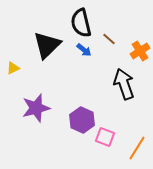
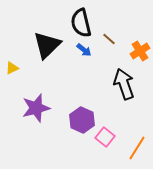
yellow triangle: moved 1 px left
pink square: rotated 18 degrees clockwise
